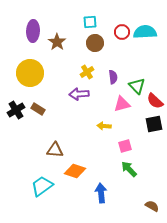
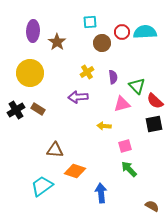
brown circle: moved 7 px right
purple arrow: moved 1 px left, 3 px down
